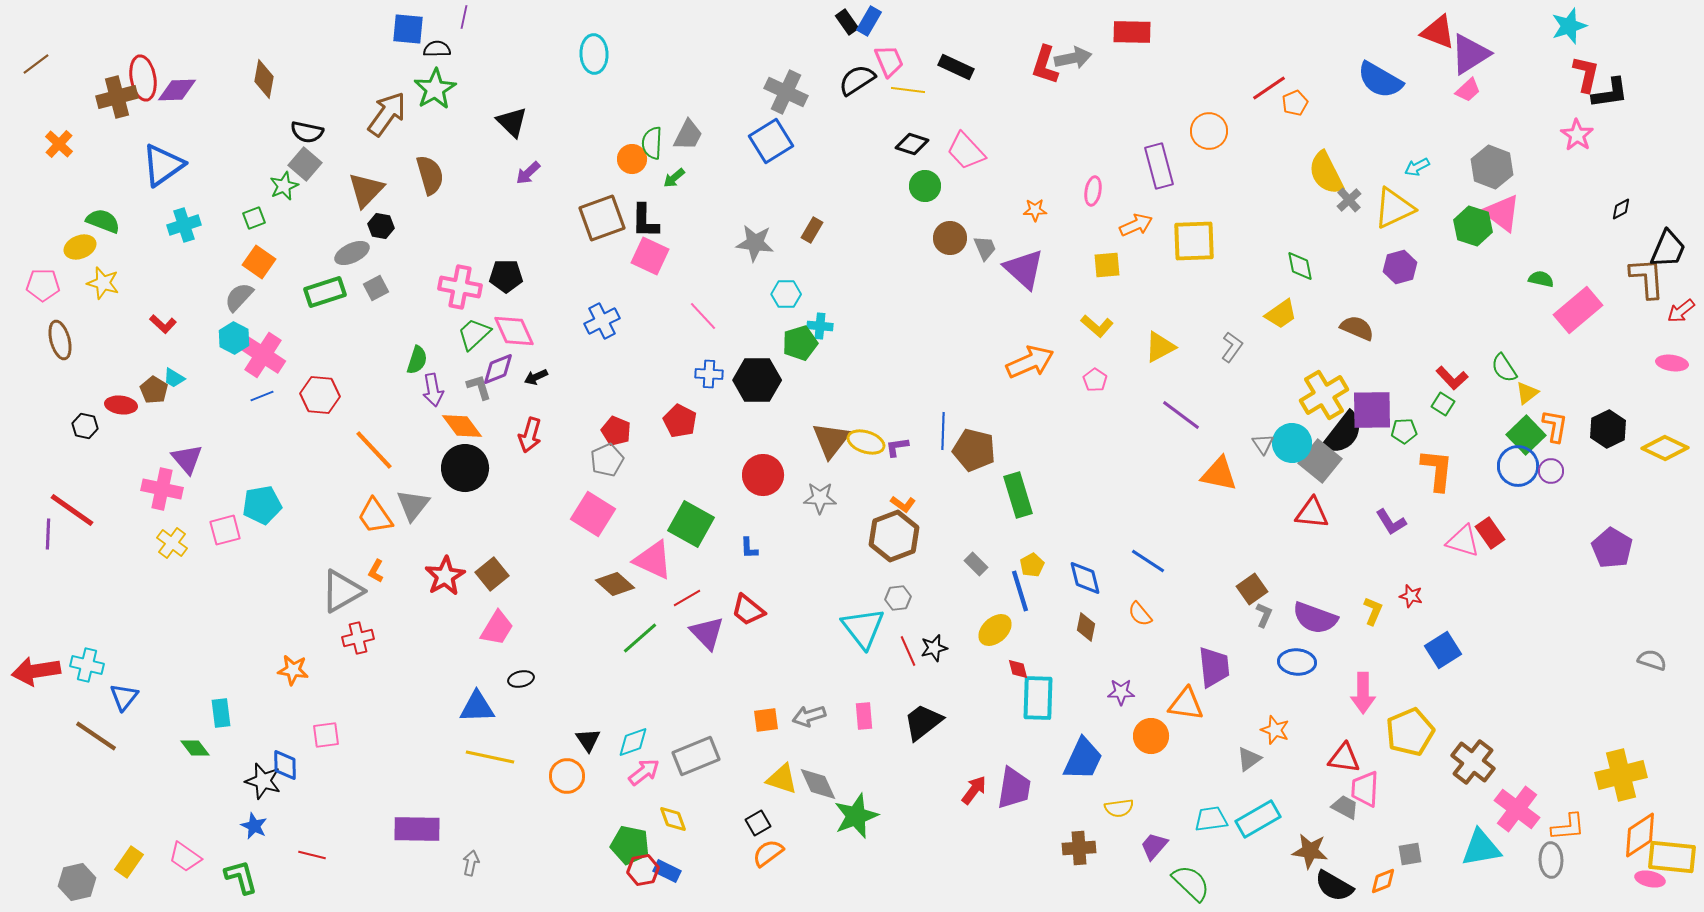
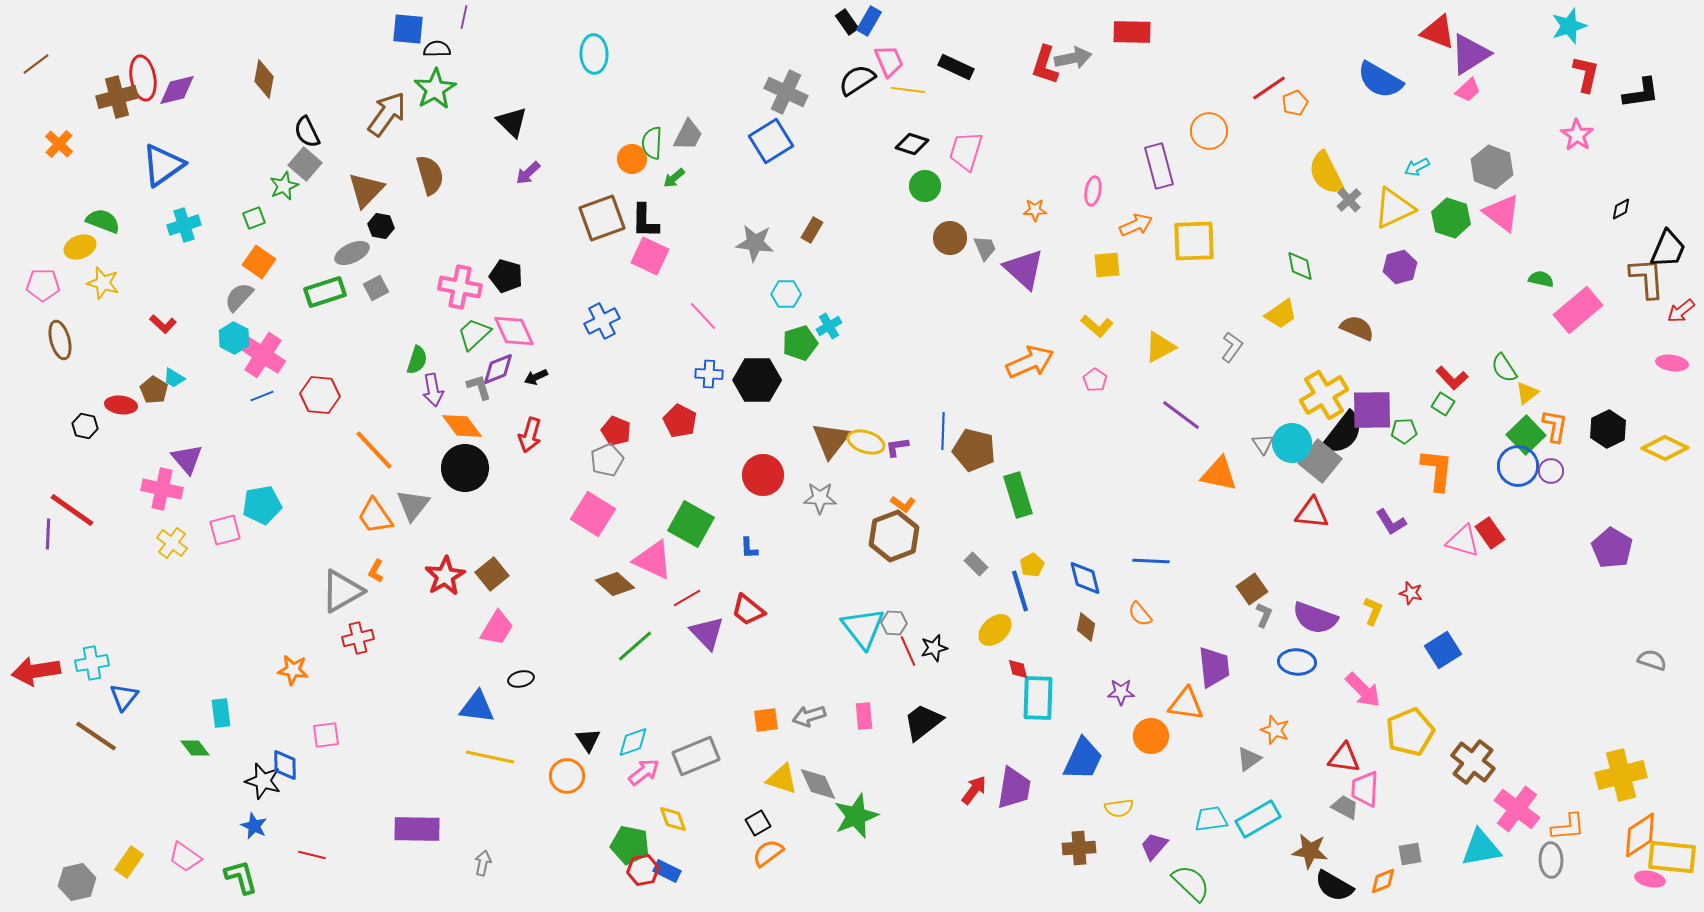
purple diamond at (177, 90): rotated 12 degrees counterclockwise
black L-shape at (1610, 93): moved 31 px right
black semicircle at (307, 132): rotated 52 degrees clockwise
pink trapezoid at (966, 151): rotated 60 degrees clockwise
green hexagon at (1473, 226): moved 22 px left, 8 px up
black pentagon at (506, 276): rotated 16 degrees clockwise
cyan cross at (820, 326): moved 9 px right; rotated 35 degrees counterclockwise
blue line at (1148, 561): moved 3 px right; rotated 30 degrees counterclockwise
red star at (1411, 596): moved 3 px up
gray hexagon at (898, 598): moved 4 px left, 25 px down; rotated 10 degrees clockwise
green line at (640, 638): moved 5 px left, 8 px down
cyan cross at (87, 665): moved 5 px right, 2 px up; rotated 24 degrees counterclockwise
pink arrow at (1363, 693): moved 3 px up; rotated 45 degrees counterclockwise
blue triangle at (477, 707): rotated 9 degrees clockwise
gray arrow at (471, 863): moved 12 px right
